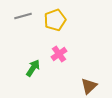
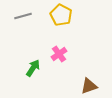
yellow pentagon: moved 6 px right, 5 px up; rotated 25 degrees counterclockwise
brown triangle: rotated 24 degrees clockwise
